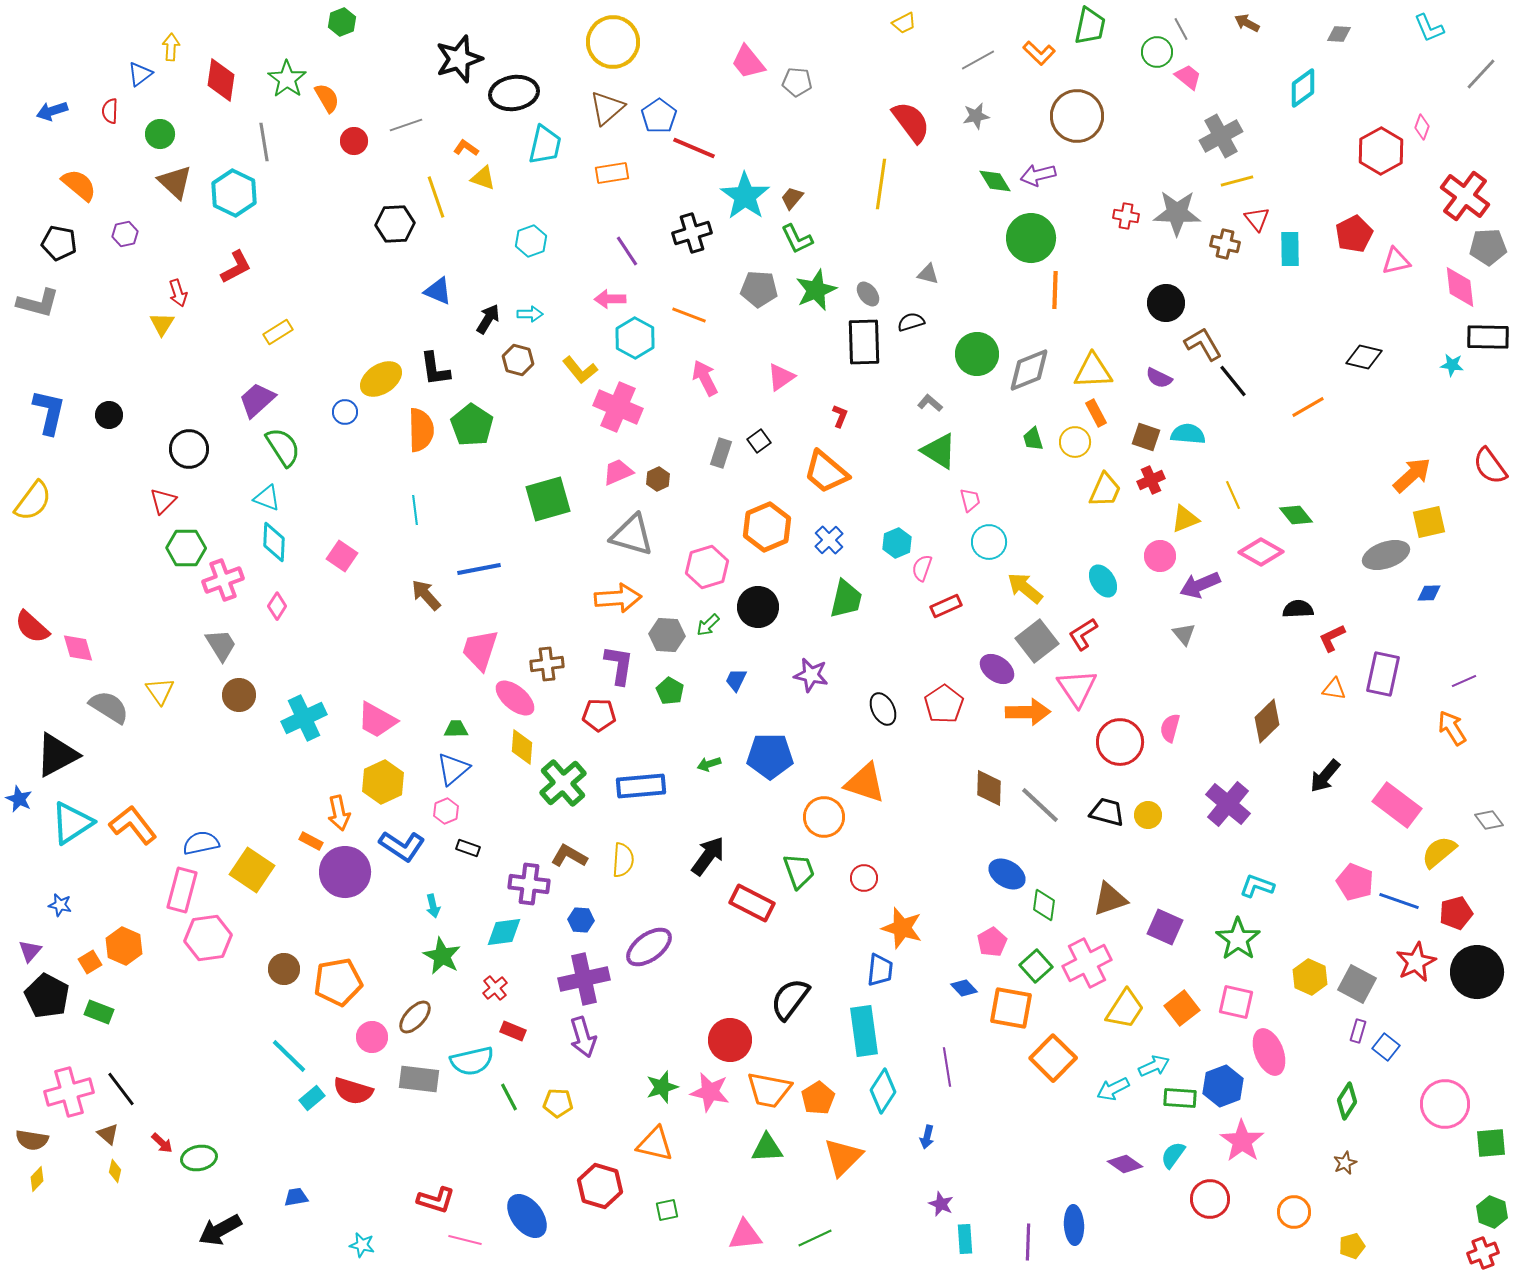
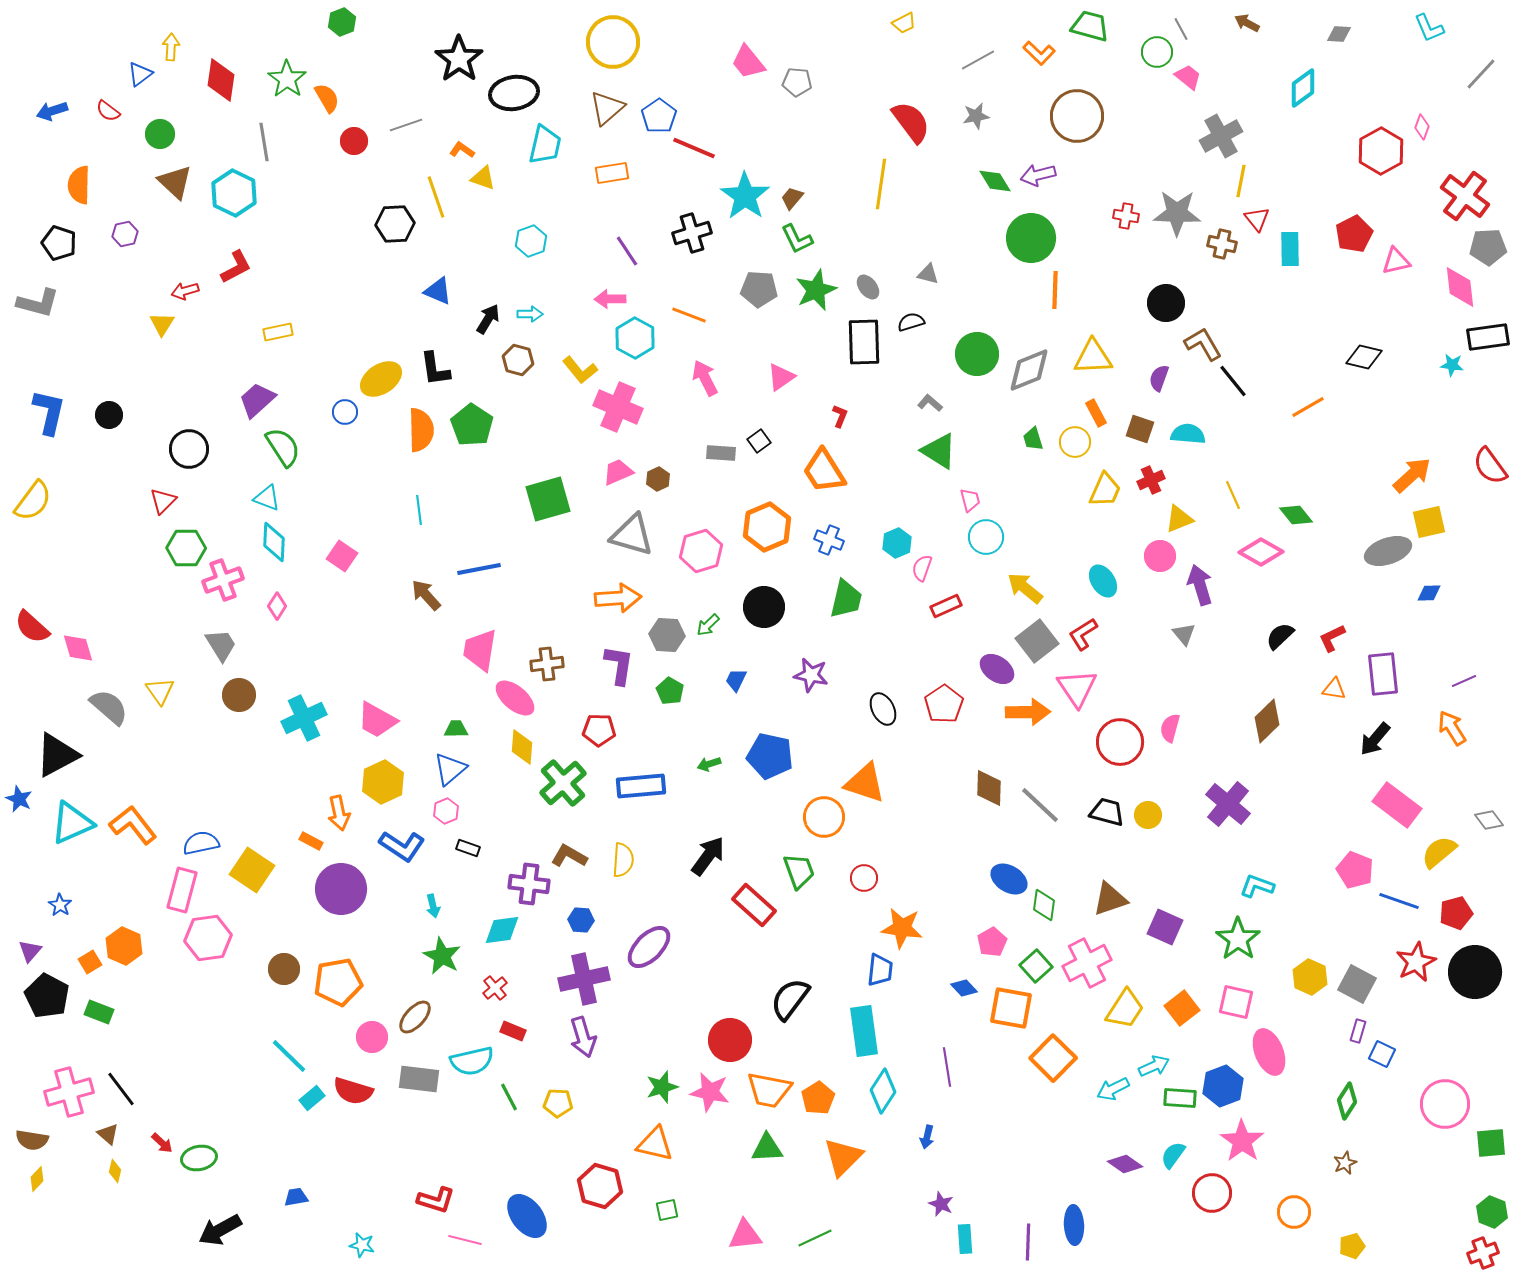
green trapezoid at (1090, 26): rotated 87 degrees counterclockwise
black star at (459, 59): rotated 18 degrees counterclockwise
red semicircle at (110, 111): moved 2 px left; rotated 55 degrees counterclockwise
orange L-shape at (466, 148): moved 4 px left, 2 px down
yellow line at (1237, 181): moved 4 px right; rotated 64 degrees counterclockwise
orange semicircle at (79, 185): rotated 129 degrees counterclockwise
black pentagon at (59, 243): rotated 8 degrees clockwise
brown cross at (1225, 244): moved 3 px left
red arrow at (178, 293): moved 7 px right, 2 px up; rotated 92 degrees clockwise
gray ellipse at (868, 294): moved 7 px up
yellow rectangle at (278, 332): rotated 20 degrees clockwise
black rectangle at (1488, 337): rotated 9 degrees counterclockwise
yellow triangle at (1093, 371): moved 14 px up
purple semicircle at (1159, 378): rotated 84 degrees clockwise
brown square at (1146, 437): moved 6 px left, 8 px up
gray rectangle at (721, 453): rotated 76 degrees clockwise
orange trapezoid at (826, 472): moved 2 px left, 1 px up; rotated 18 degrees clockwise
cyan line at (415, 510): moved 4 px right
yellow triangle at (1185, 519): moved 6 px left
blue cross at (829, 540): rotated 24 degrees counterclockwise
cyan circle at (989, 542): moved 3 px left, 5 px up
gray ellipse at (1386, 555): moved 2 px right, 4 px up
pink hexagon at (707, 567): moved 6 px left, 16 px up
purple arrow at (1200, 585): rotated 96 degrees clockwise
black circle at (758, 607): moved 6 px right
black semicircle at (1298, 609): moved 18 px left, 27 px down; rotated 40 degrees counterclockwise
pink trapezoid at (480, 650): rotated 9 degrees counterclockwise
purple rectangle at (1383, 674): rotated 18 degrees counterclockwise
gray semicircle at (109, 707): rotated 9 degrees clockwise
red pentagon at (599, 715): moved 15 px down
blue pentagon at (770, 756): rotated 12 degrees clockwise
blue triangle at (453, 769): moved 3 px left
black arrow at (1325, 776): moved 50 px right, 37 px up
cyan triangle at (72, 823): rotated 9 degrees clockwise
purple circle at (345, 872): moved 4 px left, 17 px down
blue ellipse at (1007, 874): moved 2 px right, 5 px down
pink pentagon at (1355, 882): moved 12 px up
red rectangle at (752, 903): moved 2 px right, 2 px down; rotated 15 degrees clockwise
blue star at (60, 905): rotated 20 degrees clockwise
orange star at (902, 928): rotated 9 degrees counterclockwise
cyan diamond at (504, 932): moved 2 px left, 2 px up
purple ellipse at (649, 947): rotated 9 degrees counterclockwise
black circle at (1477, 972): moved 2 px left
blue square at (1386, 1047): moved 4 px left, 7 px down; rotated 12 degrees counterclockwise
red circle at (1210, 1199): moved 2 px right, 6 px up
